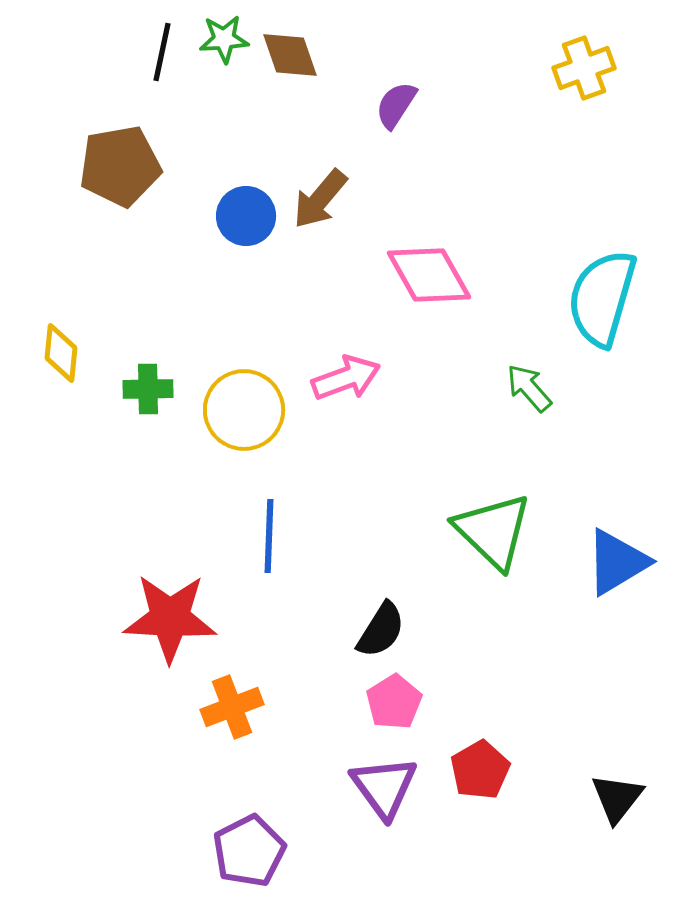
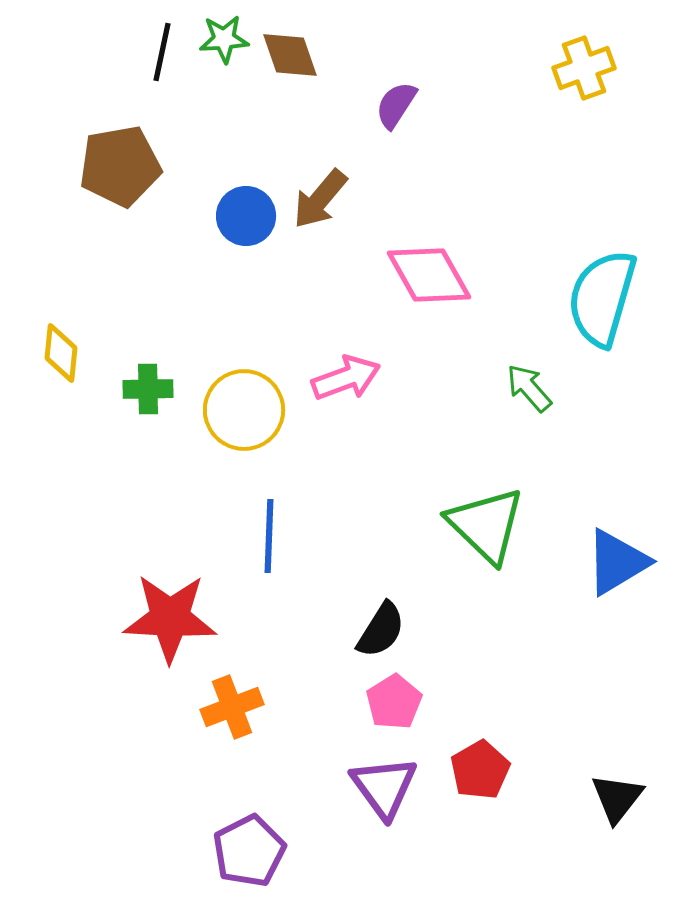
green triangle: moved 7 px left, 6 px up
